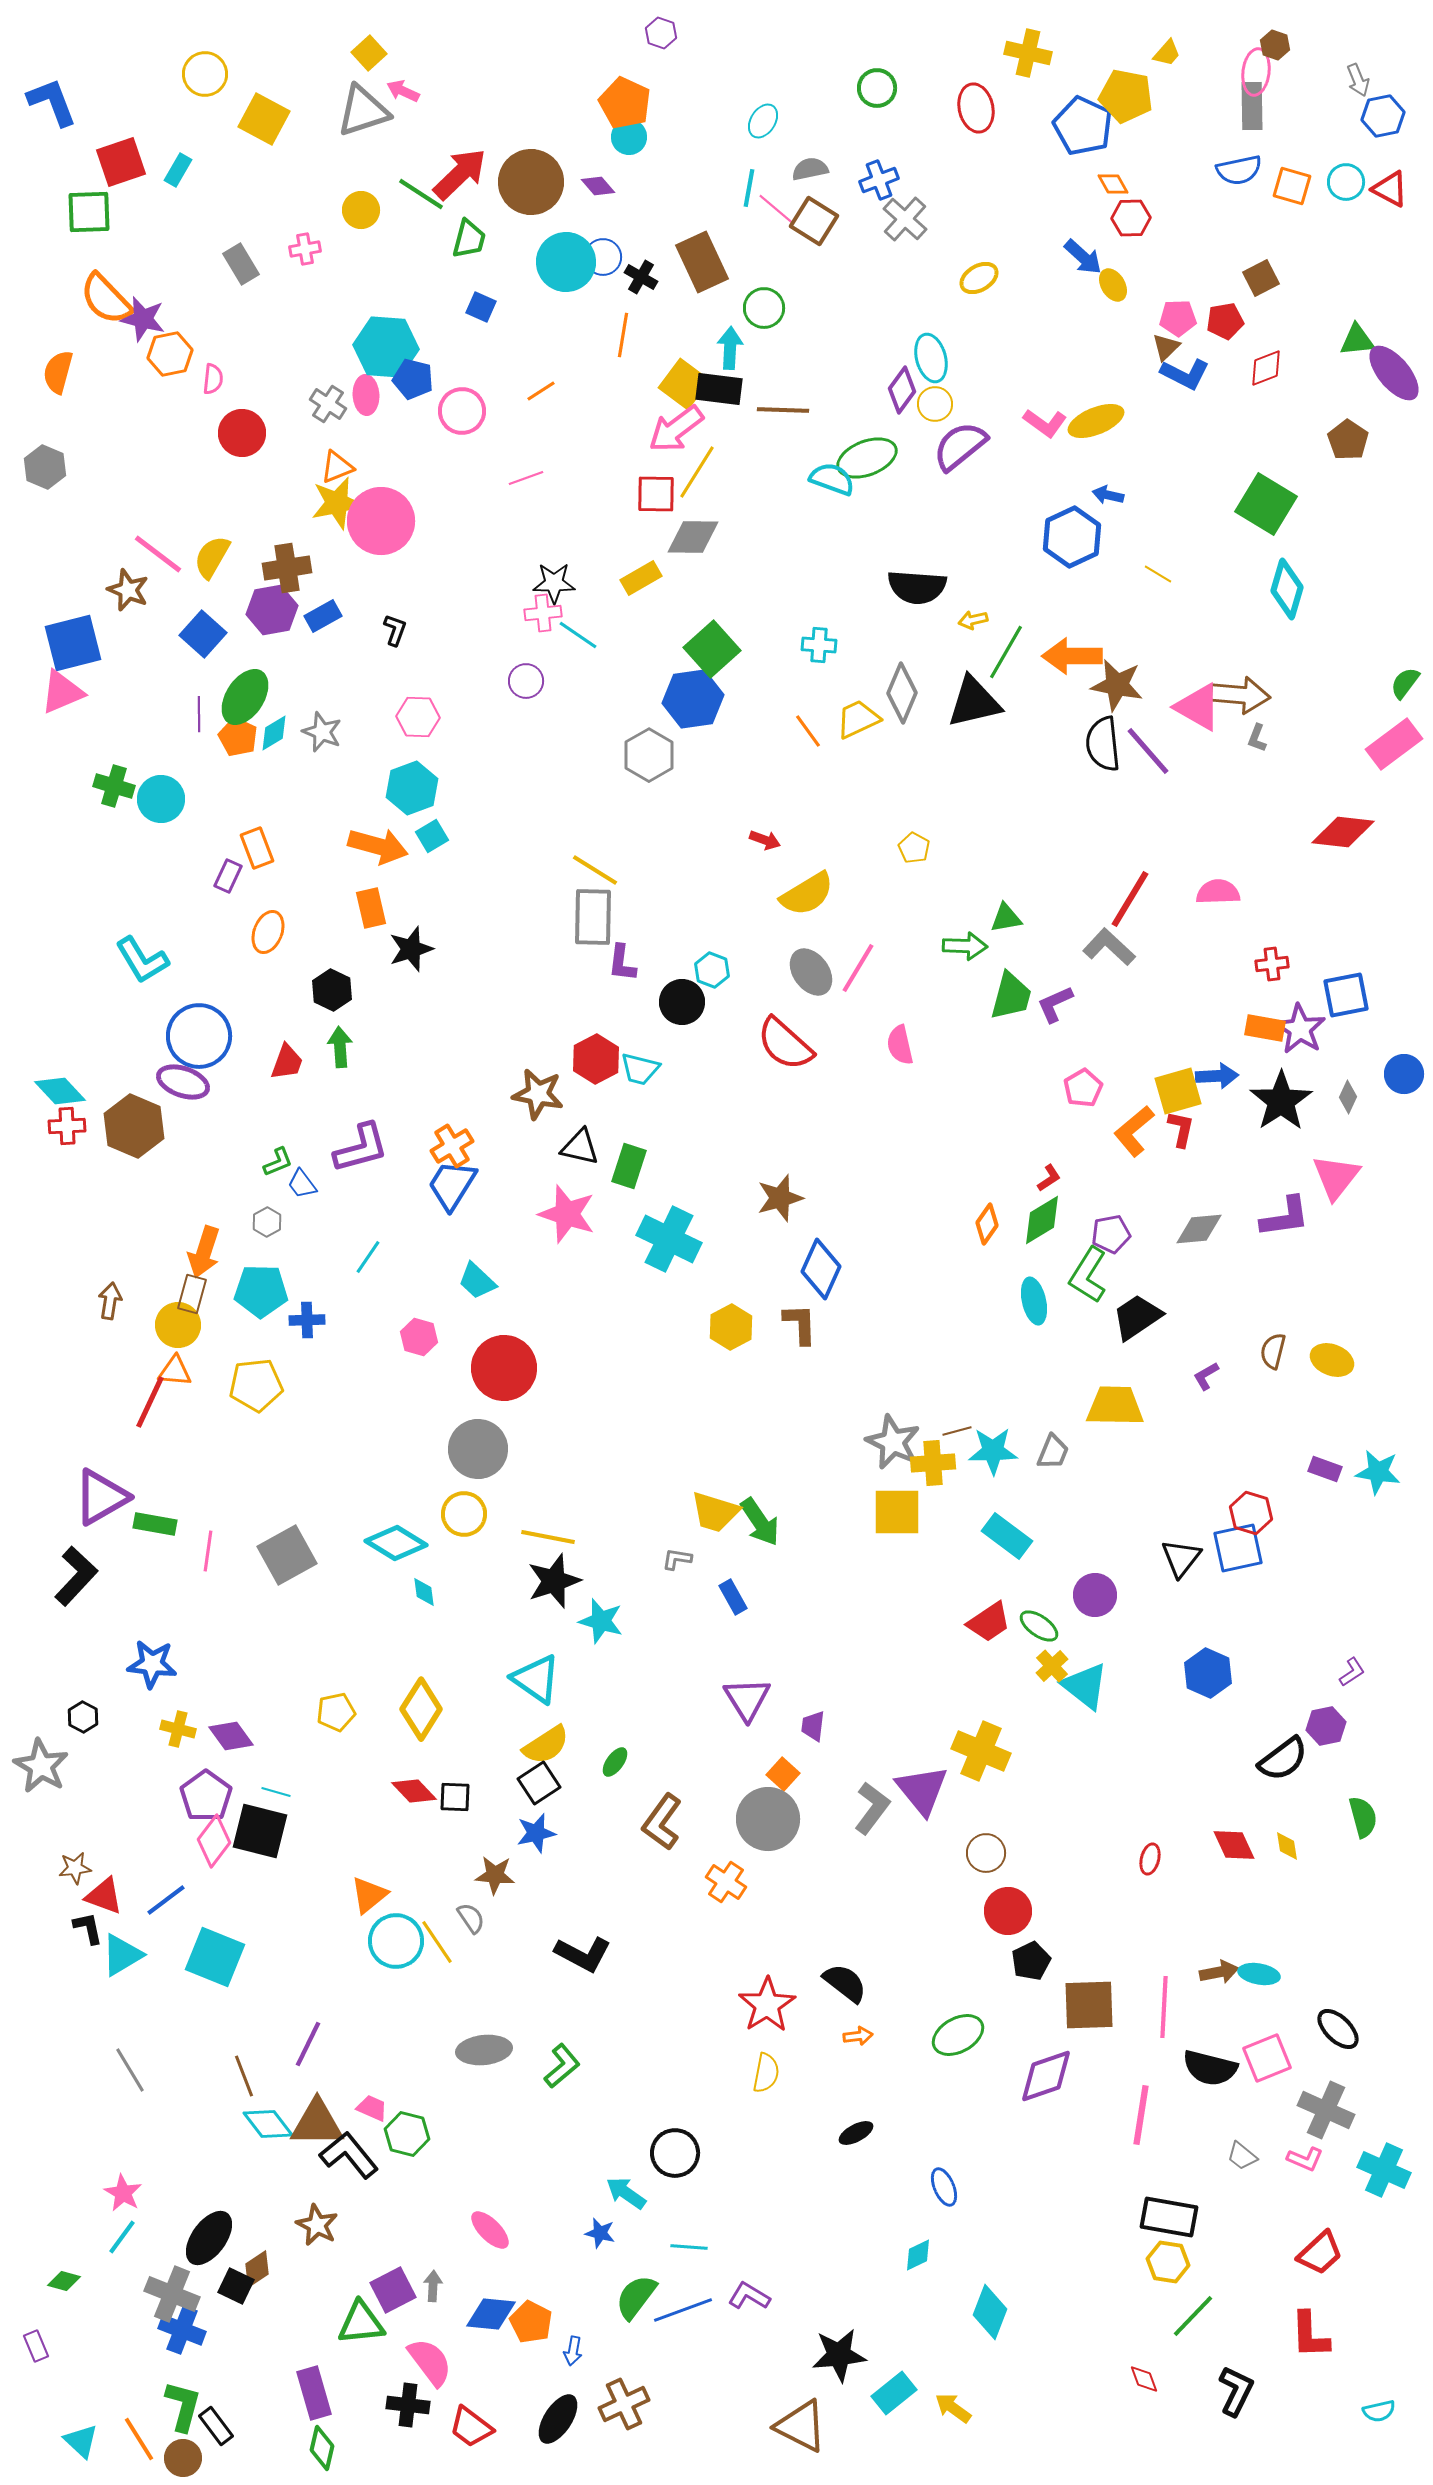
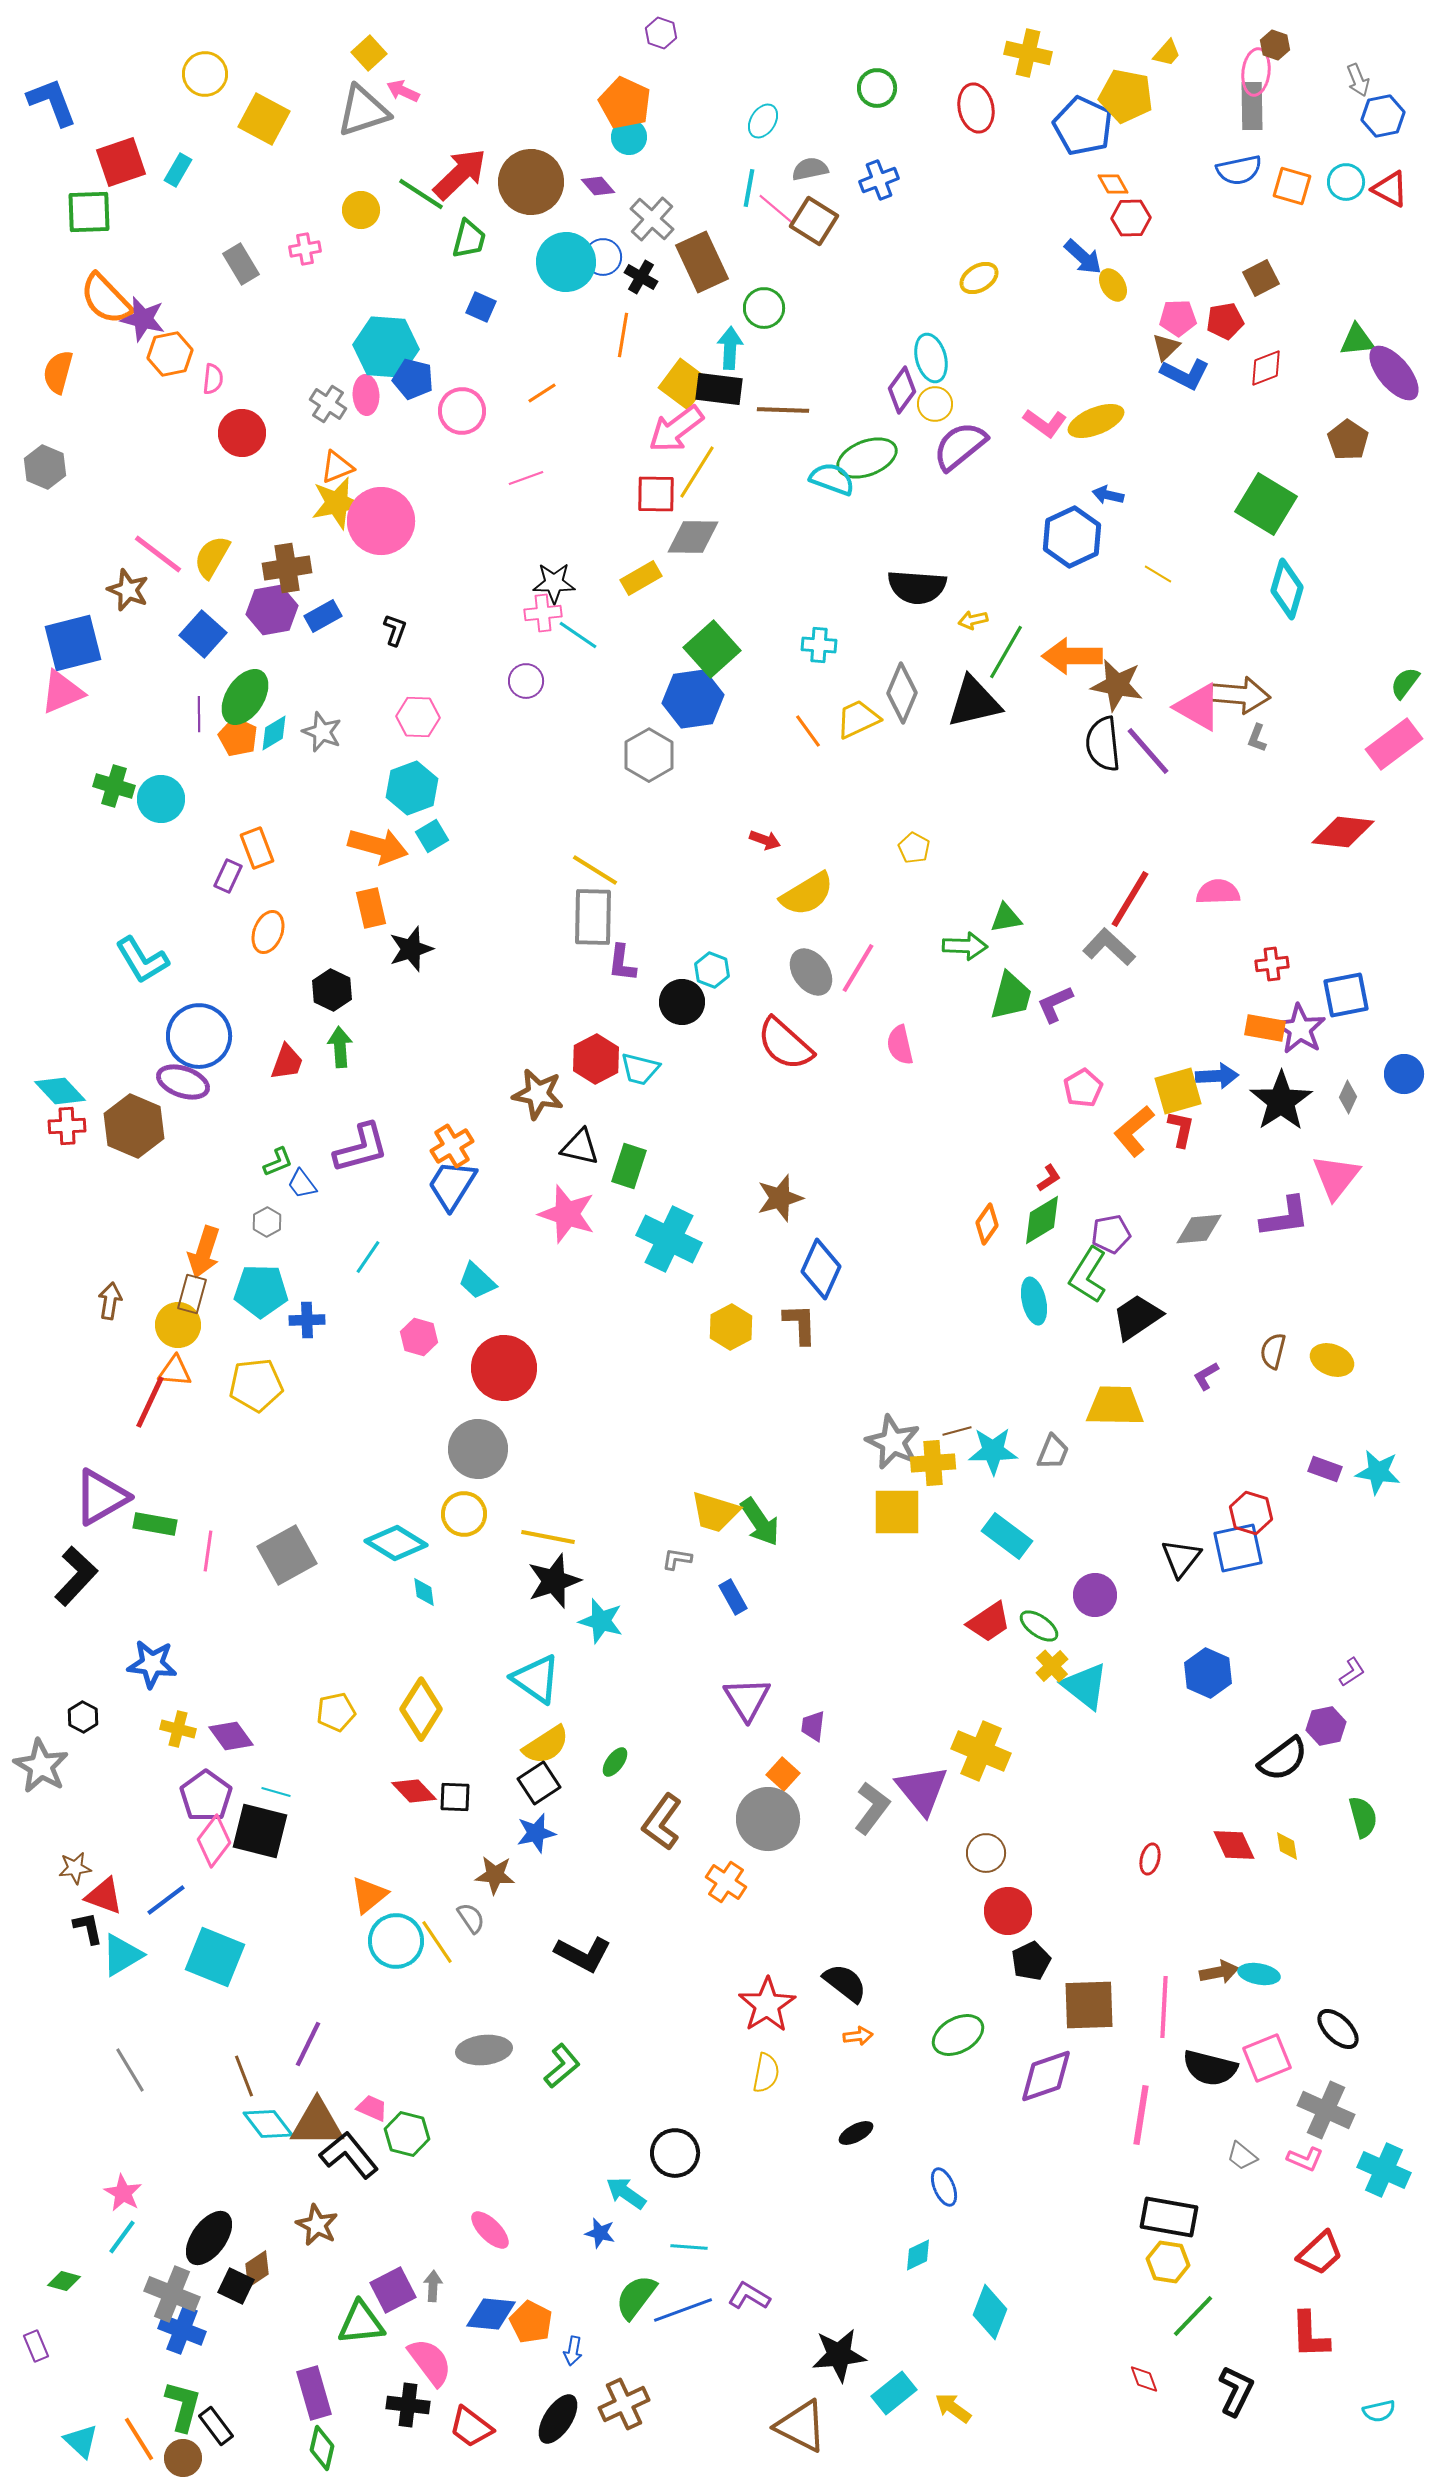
gray cross at (905, 219): moved 253 px left
orange line at (541, 391): moved 1 px right, 2 px down
